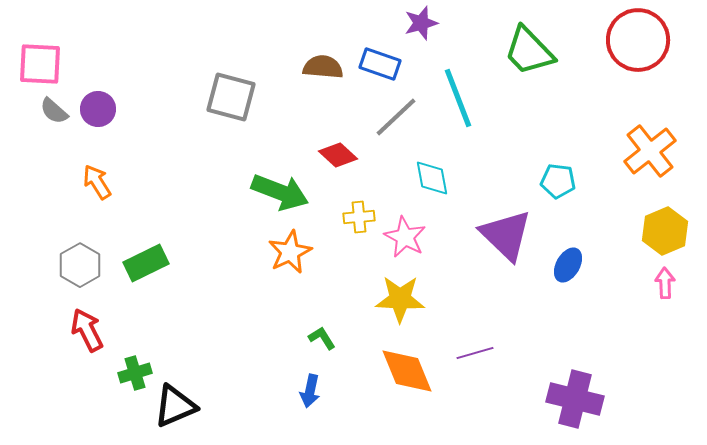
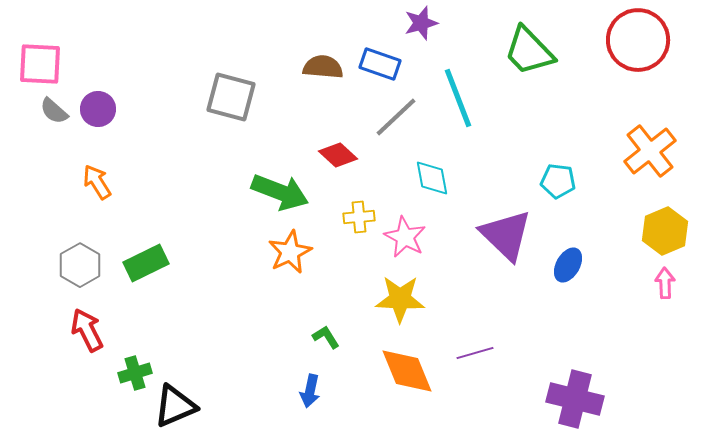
green L-shape: moved 4 px right, 1 px up
